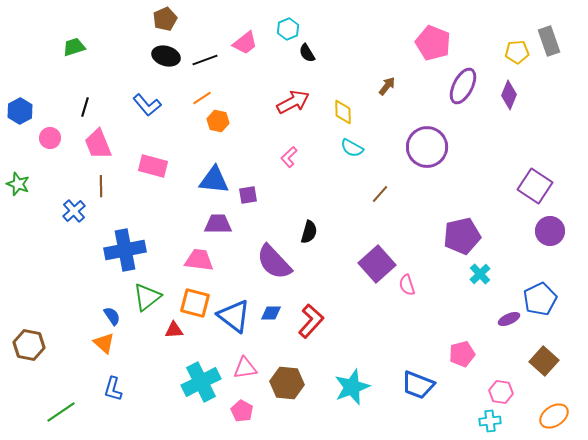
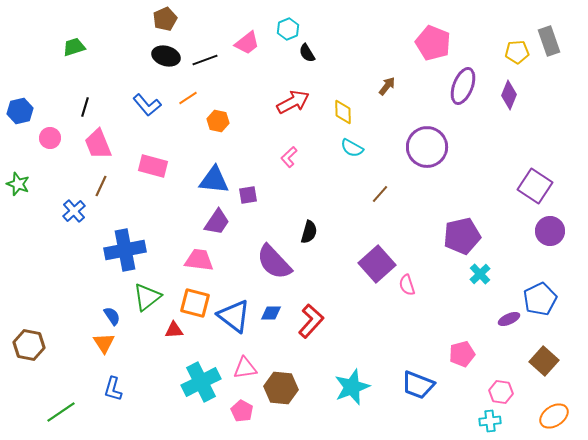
pink trapezoid at (245, 43): moved 2 px right
purple ellipse at (463, 86): rotated 6 degrees counterclockwise
orange line at (202, 98): moved 14 px left
blue hexagon at (20, 111): rotated 15 degrees clockwise
brown line at (101, 186): rotated 25 degrees clockwise
purple trapezoid at (218, 224): moved 1 px left, 2 px up; rotated 124 degrees clockwise
orange triangle at (104, 343): rotated 15 degrees clockwise
brown hexagon at (287, 383): moved 6 px left, 5 px down
